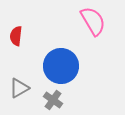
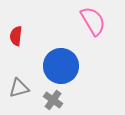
gray triangle: rotated 15 degrees clockwise
